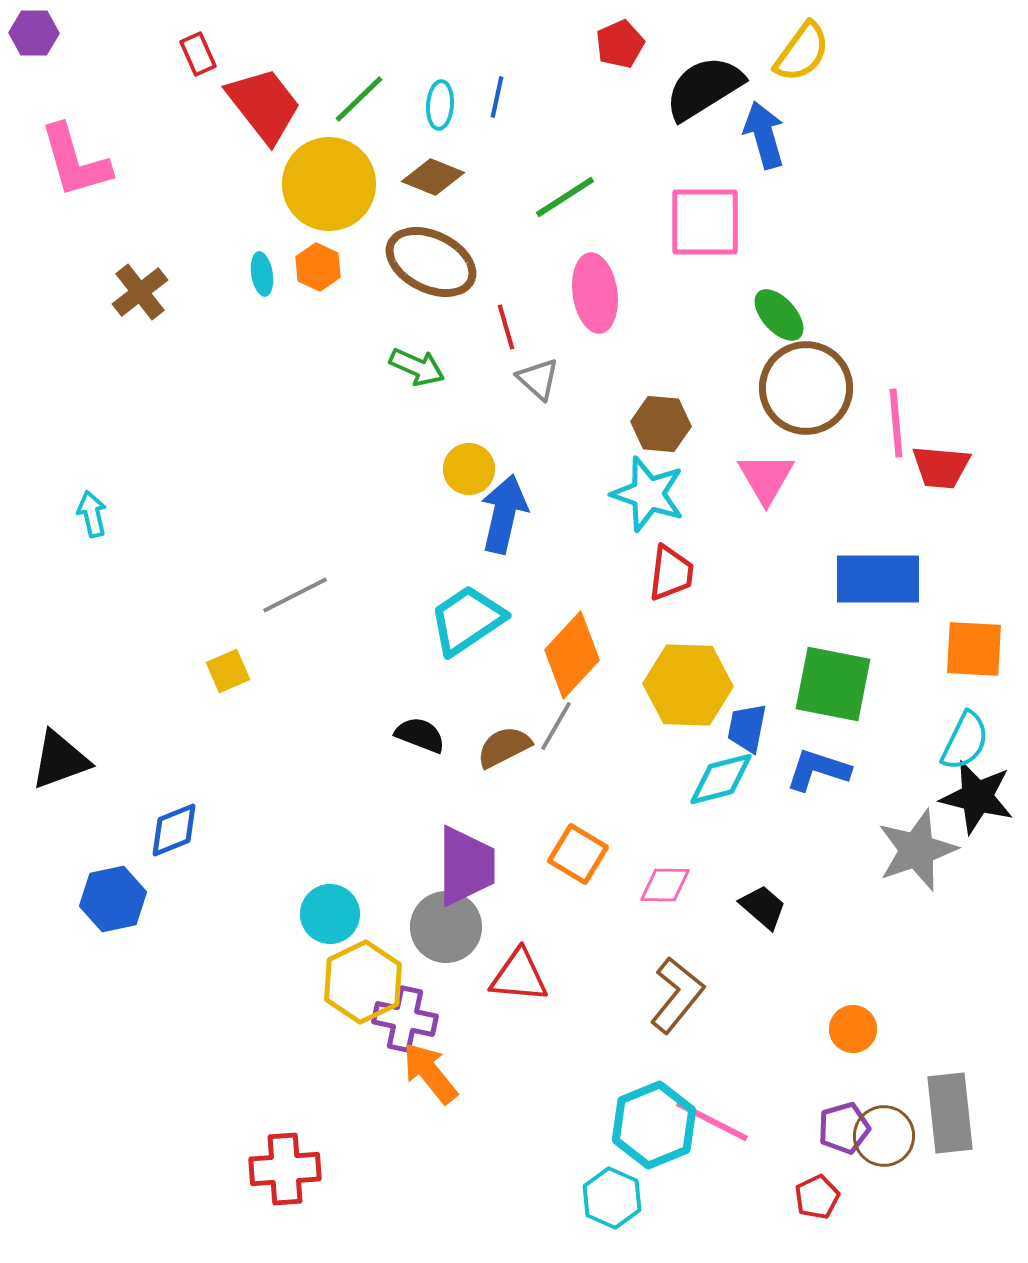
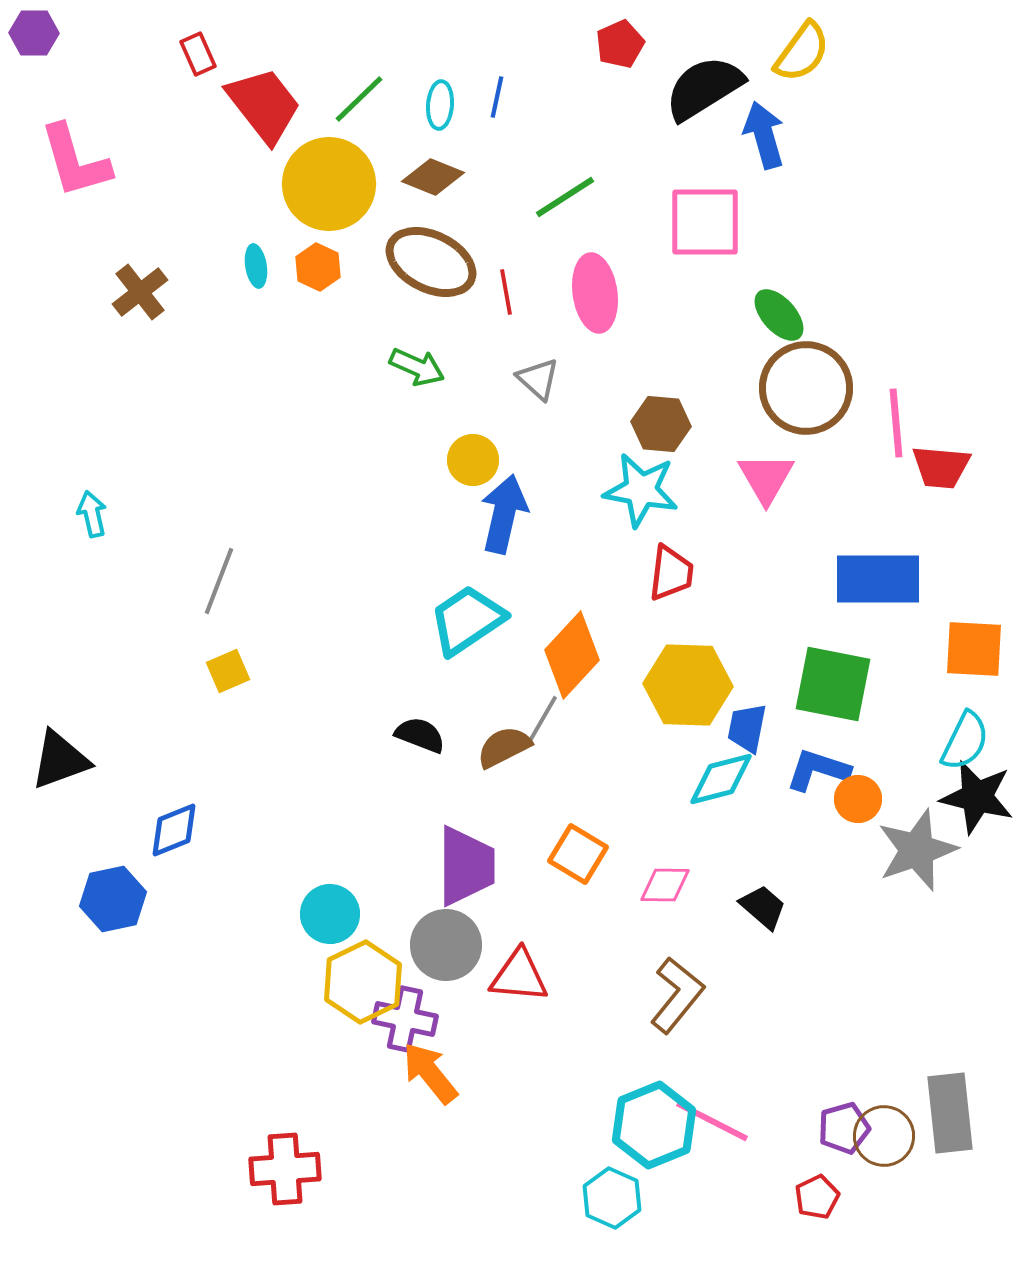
cyan ellipse at (262, 274): moved 6 px left, 8 px up
red line at (506, 327): moved 35 px up; rotated 6 degrees clockwise
yellow circle at (469, 469): moved 4 px right, 9 px up
cyan star at (648, 494): moved 7 px left, 4 px up; rotated 8 degrees counterclockwise
gray line at (295, 595): moved 76 px left, 14 px up; rotated 42 degrees counterclockwise
gray line at (556, 726): moved 14 px left, 6 px up
gray circle at (446, 927): moved 18 px down
orange circle at (853, 1029): moved 5 px right, 230 px up
